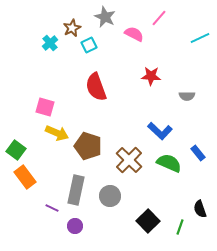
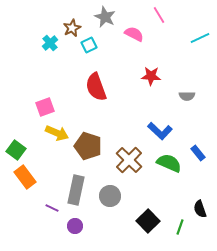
pink line: moved 3 px up; rotated 72 degrees counterclockwise
pink square: rotated 36 degrees counterclockwise
